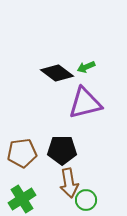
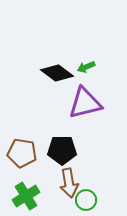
brown pentagon: rotated 16 degrees clockwise
green cross: moved 4 px right, 3 px up
